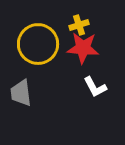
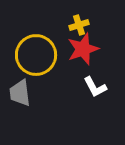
yellow circle: moved 2 px left, 11 px down
red star: moved 1 px down; rotated 24 degrees counterclockwise
gray trapezoid: moved 1 px left
